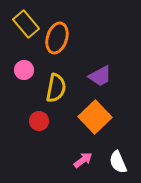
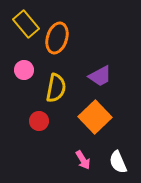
pink arrow: rotated 96 degrees clockwise
